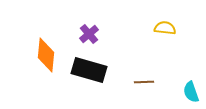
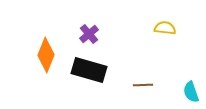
orange diamond: rotated 16 degrees clockwise
brown line: moved 1 px left, 3 px down
